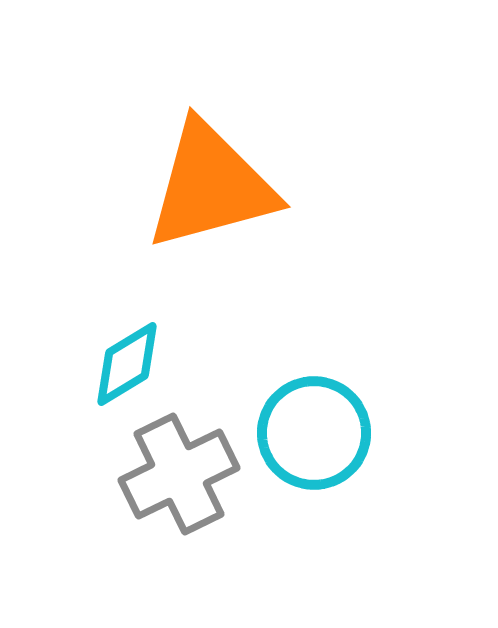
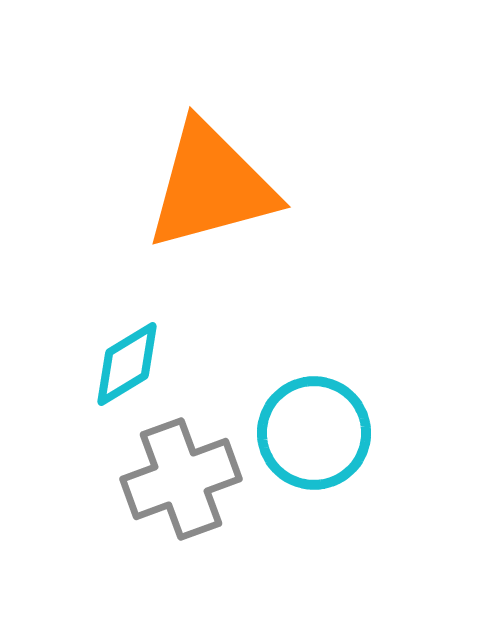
gray cross: moved 2 px right, 5 px down; rotated 6 degrees clockwise
